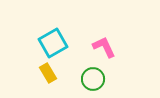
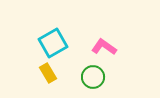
pink L-shape: rotated 30 degrees counterclockwise
green circle: moved 2 px up
